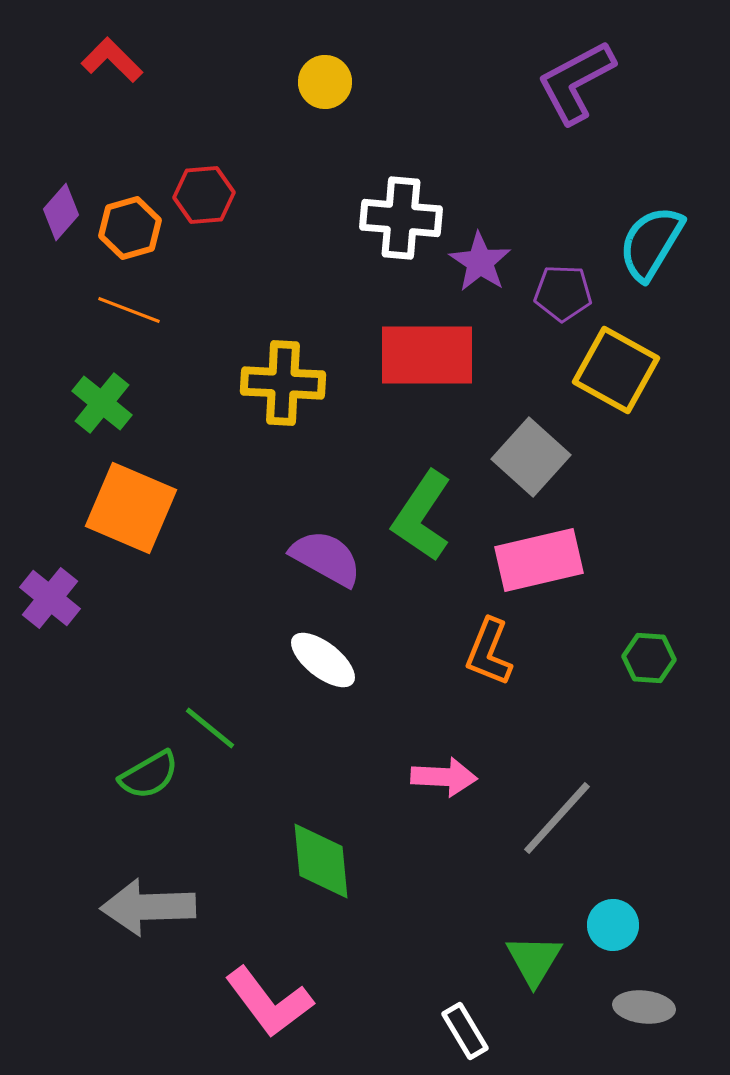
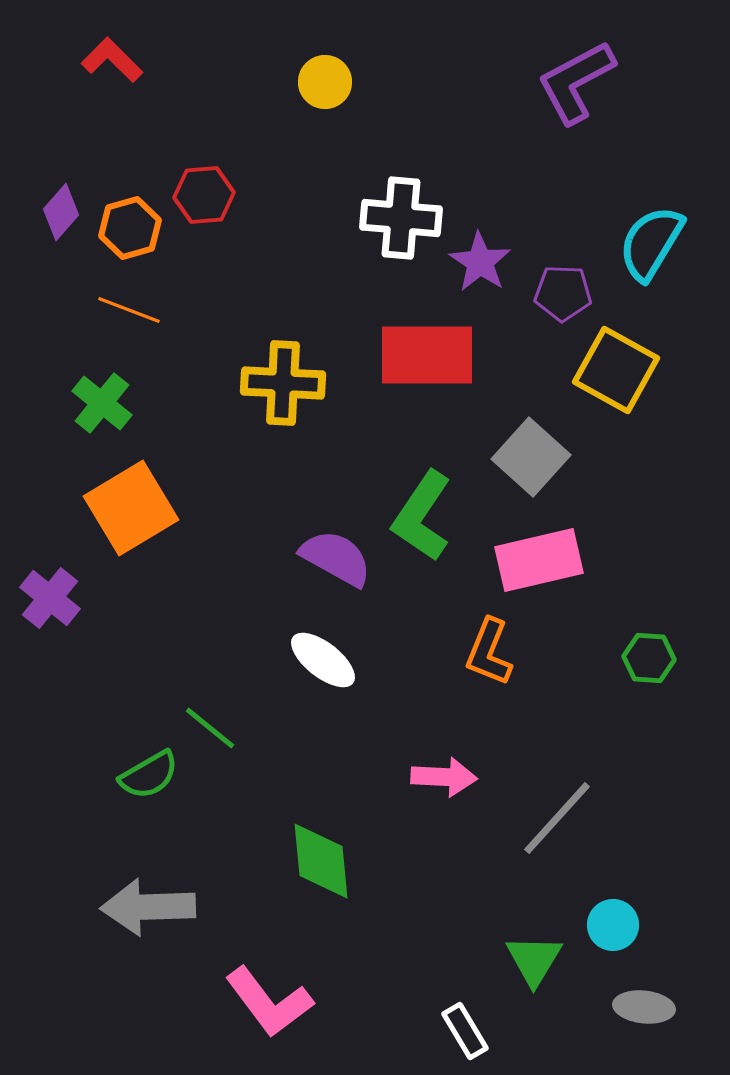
orange square: rotated 36 degrees clockwise
purple semicircle: moved 10 px right
